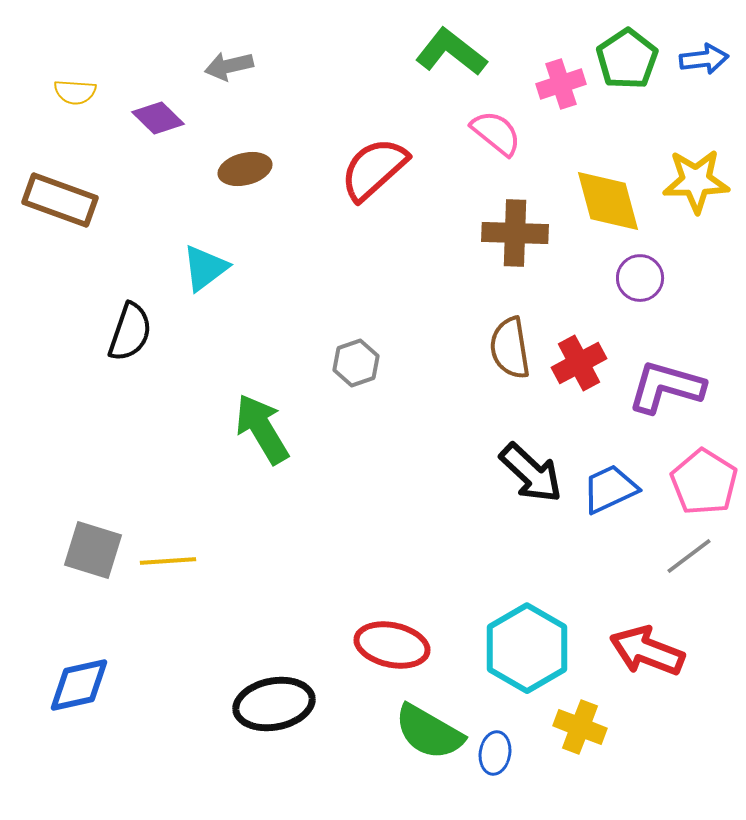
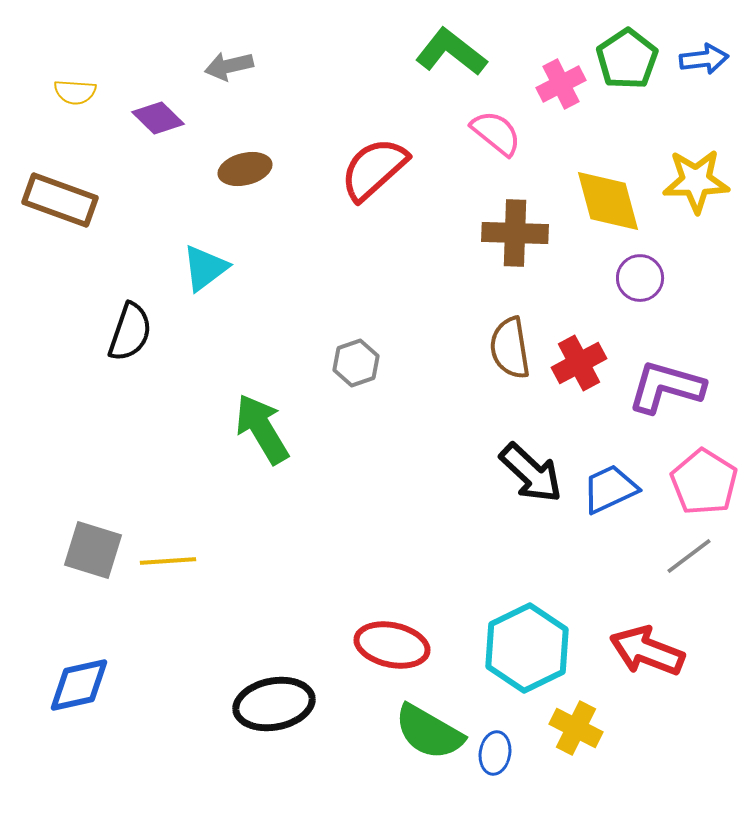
pink cross: rotated 9 degrees counterclockwise
cyan hexagon: rotated 4 degrees clockwise
yellow cross: moved 4 px left, 1 px down; rotated 6 degrees clockwise
